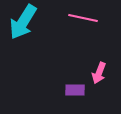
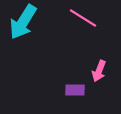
pink line: rotated 20 degrees clockwise
pink arrow: moved 2 px up
